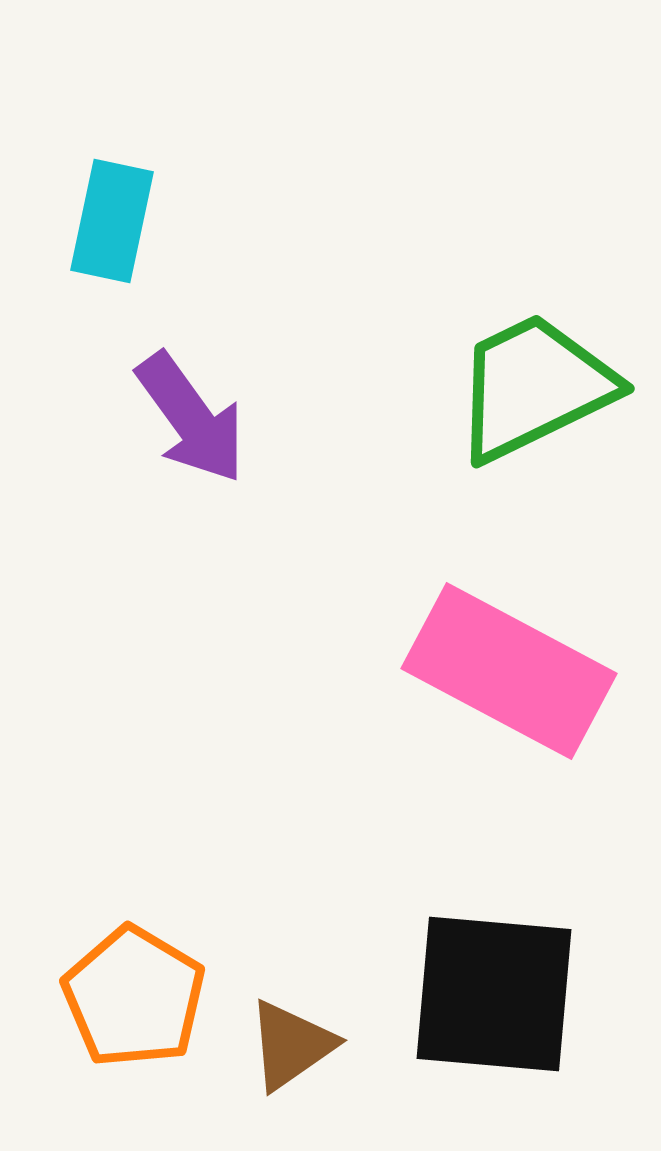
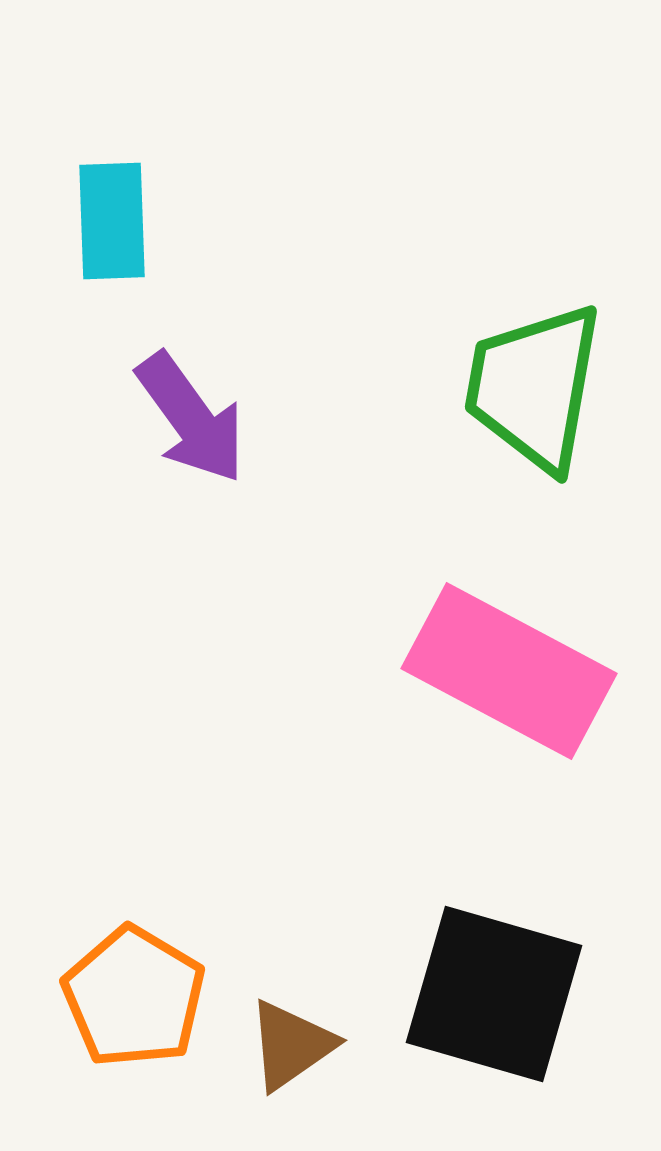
cyan rectangle: rotated 14 degrees counterclockwise
green trapezoid: rotated 54 degrees counterclockwise
black square: rotated 11 degrees clockwise
